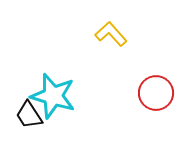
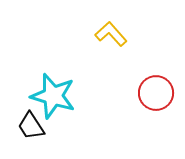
black trapezoid: moved 2 px right, 11 px down
